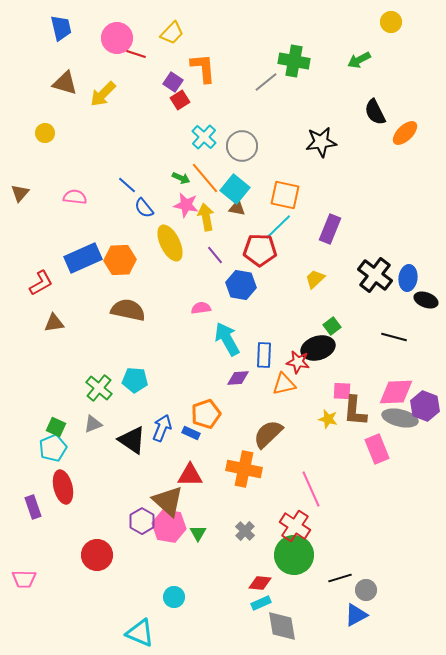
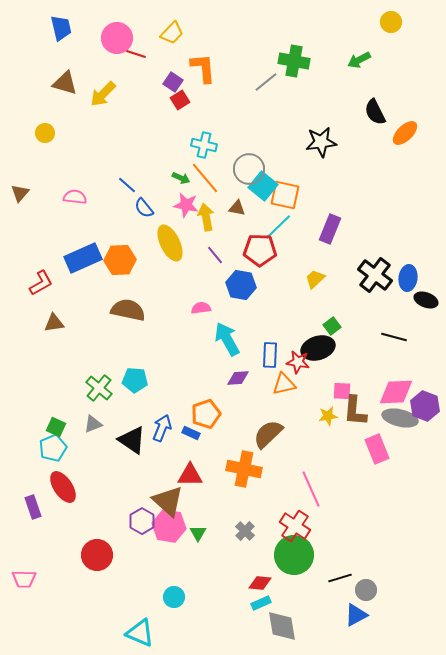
cyan cross at (204, 137): moved 8 px down; rotated 30 degrees counterclockwise
gray circle at (242, 146): moved 7 px right, 23 px down
cyan square at (235, 189): moved 28 px right, 3 px up
blue rectangle at (264, 355): moved 6 px right
yellow star at (328, 419): moved 3 px up; rotated 24 degrees counterclockwise
red ellipse at (63, 487): rotated 20 degrees counterclockwise
